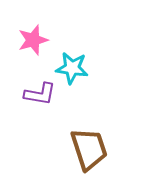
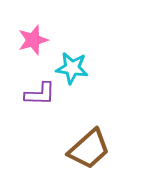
purple L-shape: rotated 8 degrees counterclockwise
brown trapezoid: rotated 66 degrees clockwise
